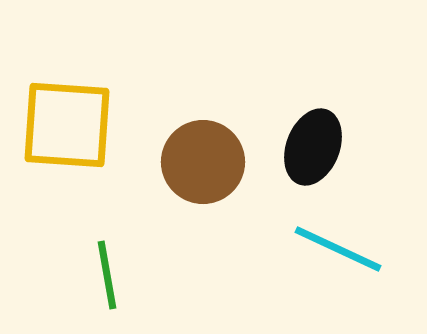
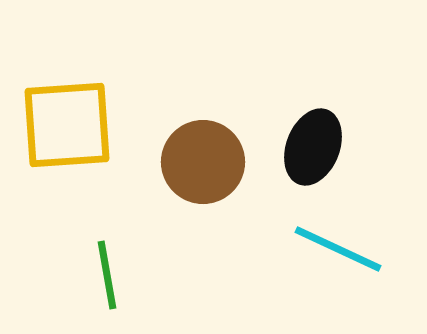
yellow square: rotated 8 degrees counterclockwise
